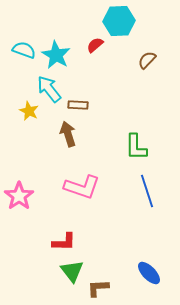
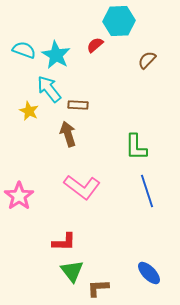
pink L-shape: rotated 18 degrees clockwise
